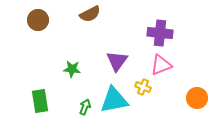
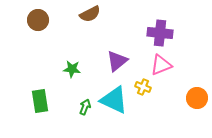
purple triangle: rotated 15 degrees clockwise
cyan triangle: rotated 36 degrees clockwise
